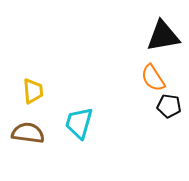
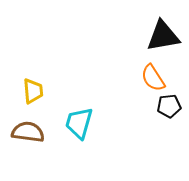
black pentagon: rotated 15 degrees counterclockwise
brown semicircle: moved 1 px up
